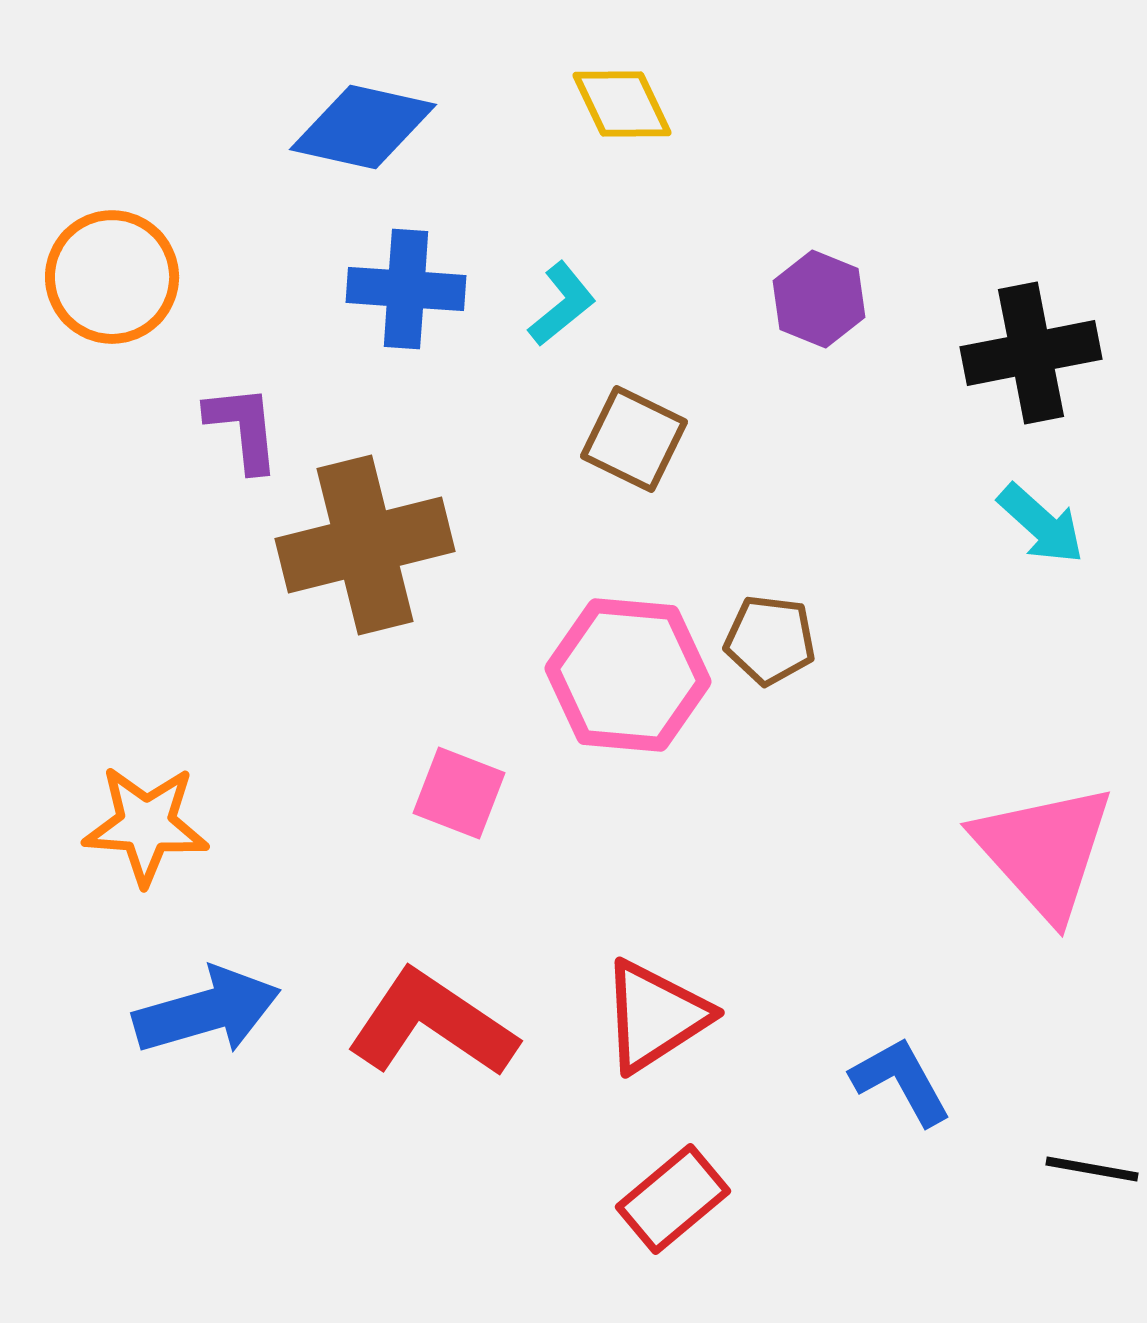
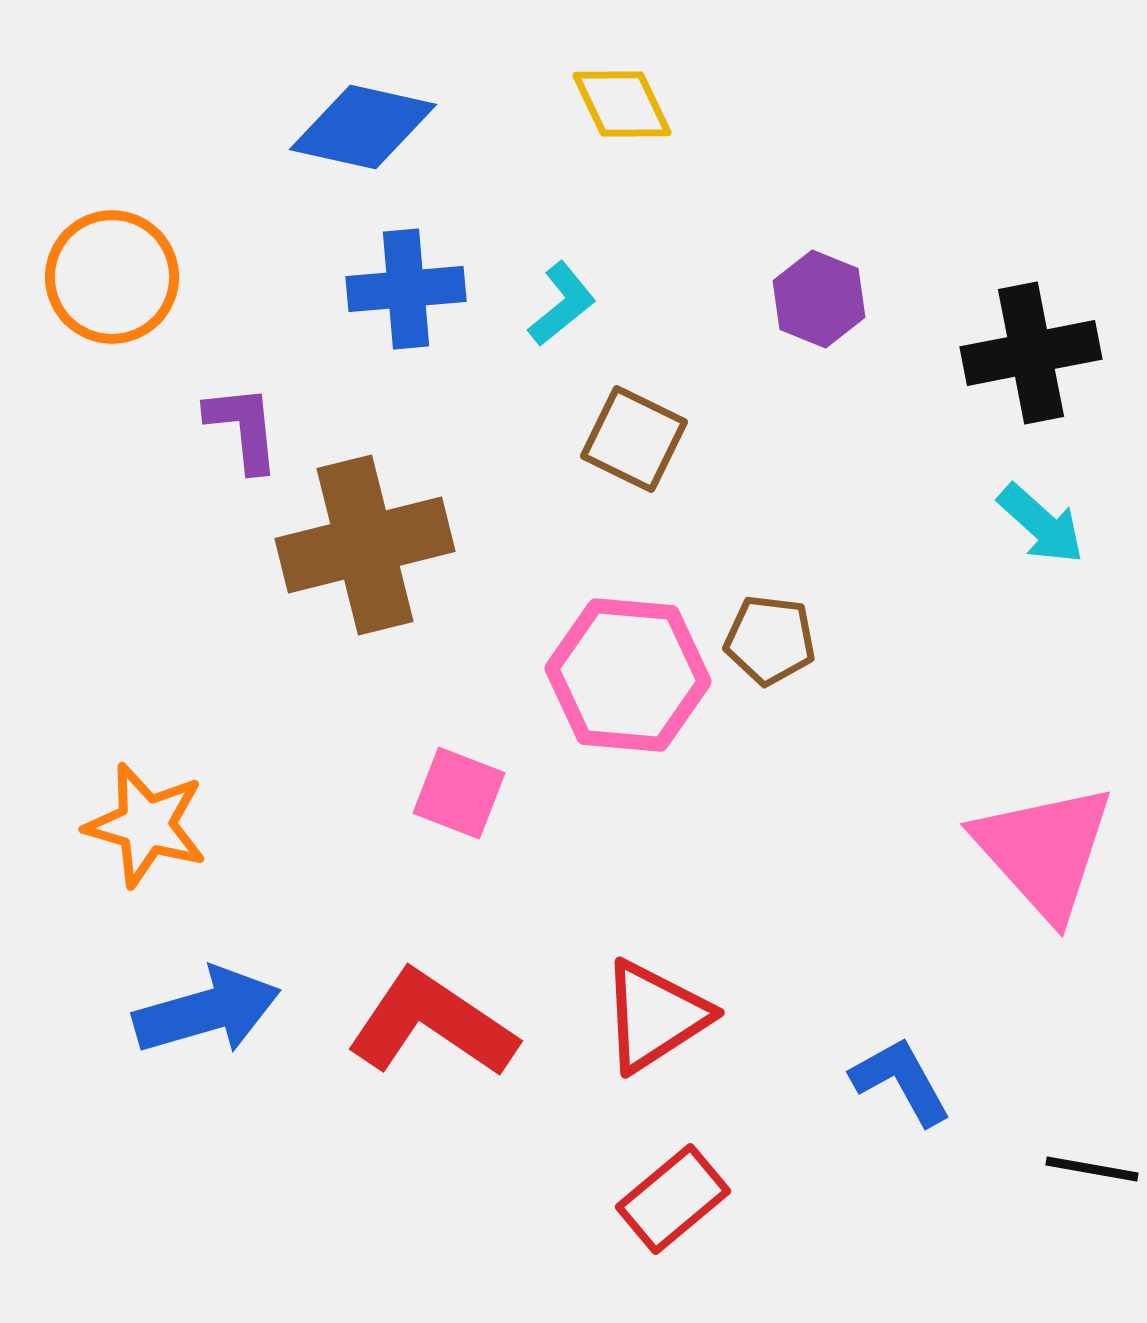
blue cross: rotated 9 degrees counterclockwise
orange star: rotated 12 degrees clockwise
